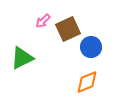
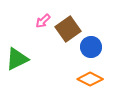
brown square: rotated 10 degrees counterclockwise
green triangle: moved 5 px left, 1 px down
orange diamond: moved 3 px right, 3 px up; rotated 50 degrees clockwise
